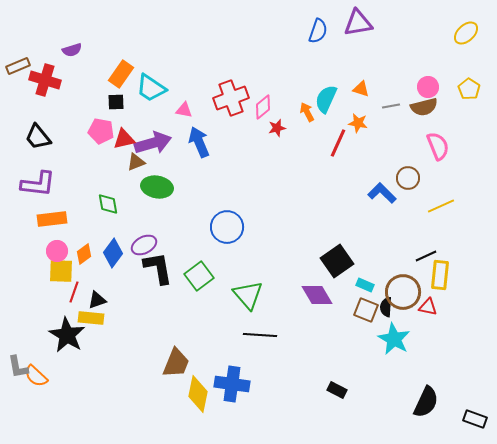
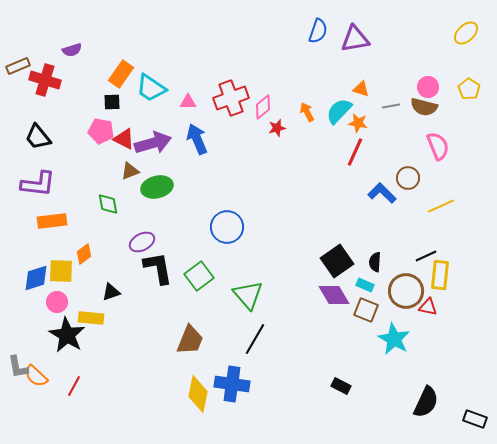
purple triangle at (358, 23): moved 3 px left, 16 px down
cyan semicircle at (326, 99): moved 13 px right, 12 px down; rotated 20 degrees clockwise
black square at (116, 102): moved 4 px left
brown semicircle at (424, 107): rotated 28 degrees clockwise
pink triangle at (184, 110): moved 4 px right, 8 px up; rotated 12 degrees counterclockwise
red triangle at (124, 139): rotated 40 degrees clockwise
blue arrow at (199, 142): moved 2 px left, 3 px up
red line at (338, 143): moved 17 px right, 9 px down
brown triangle at (136, 162): moved 6 px left, 9 px down
green ellipse at (157, 187): rotated 24 degrees counterclockwise
orange rectangle at (52, 219): moved 2 px down
purple ellipse at (144, 245): moved 2 px left, 3 px up
pink circle at (57, 251): moved 51 px down
blue diamond at (113, 253): moved 77 px left, 25 px down; rotated 36 degrees clockwise
red line at (74, 292): moved 94 px down; rotated 10 degrees clockwise
brown circle at (403, 292): moved 3 px right, 1 px up
purple diamond at (317, 295): moved 17 px right
black triangle at (97, 300): moved 14 px right, 8 px up
black semicircle at (386, 307): moved 11 px left, 45 px up
black line at (260, 335): moved 5 px left, 4 px down; rotated 64 degrees counterclockwise
brown trapezoid at (176, 363): moved 14 px right, 23 px up
black rectangle at (337, 390): moved 4 px right, 4 px up
